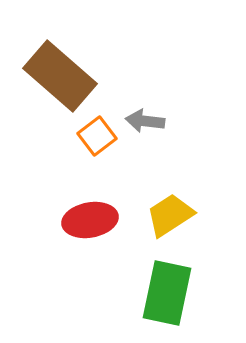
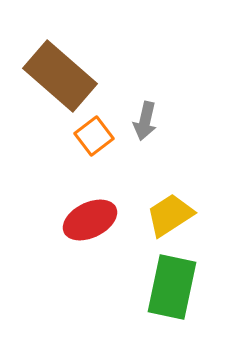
gray arrow: rotated 84 degrees counterclockwise
orange square: moved 3 px left
red ellipse: rotated 16 degrees counterclockwise
green rectangle: moved 5 px right, 6 px up
